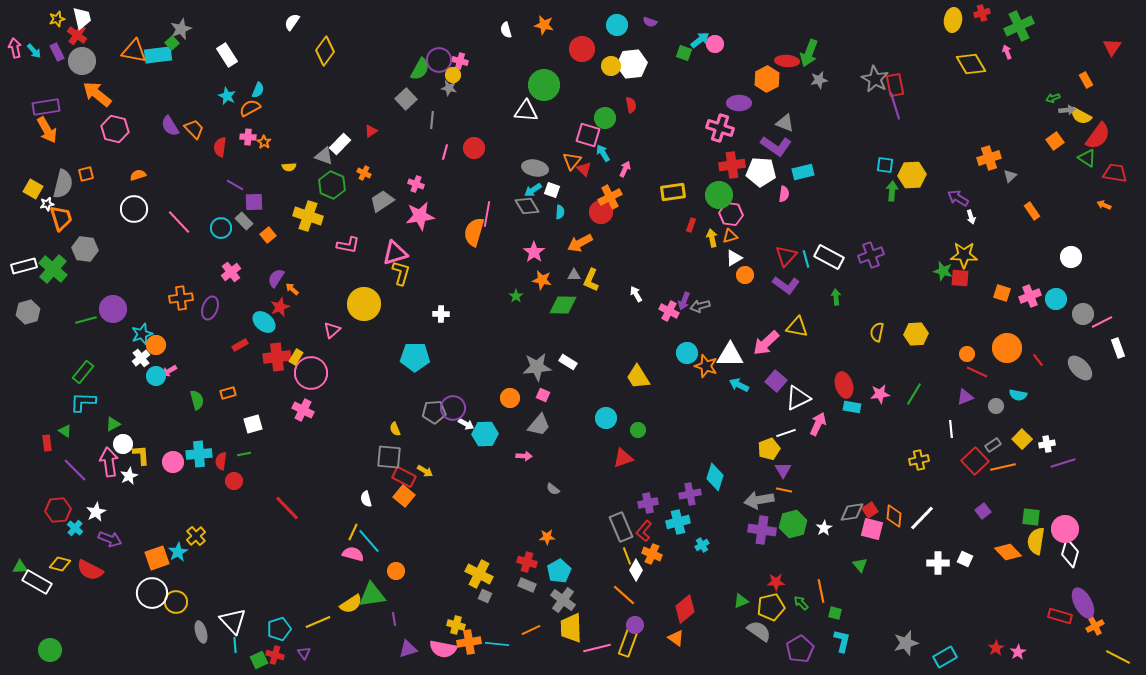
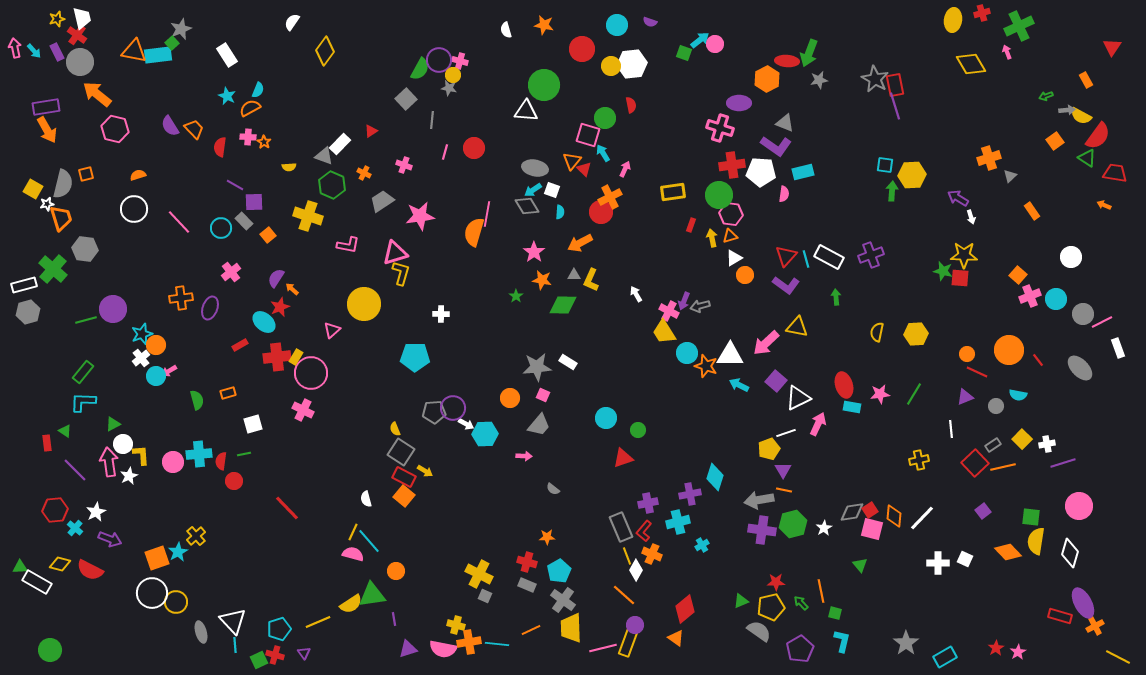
gray circle at (82, 61): moved 2 px left, 1 px down
green arrow at (1053, 98): moved 7 px left, 2 px up
pink cross at (416, 184): moved 12 px left, 19 px up
white rectangle at (24, 266): moved 19 px down
orange square at (1002, 293): moved 16 px right, 18 px up; rotated 24 degrees clockwise
orange circle at (1007, 348): moved 2 px right, 2 px down
yellow trapezoid at (638, 377): moved 26 px right, 45 px up
gray square at (389, 457): moved 12 px right, 5 px up; rotated 28 degrees clockwise
red square at (975, 461): moved 2 px down
red hexagon at (58, 510): moved 3 px left
pink circle at (1065, 529): moved 14 px right, 23 px up
gray star at (906, 643): rotated 20 degrees counterclockwise
pink line at (597, 648): moved 6 px right
